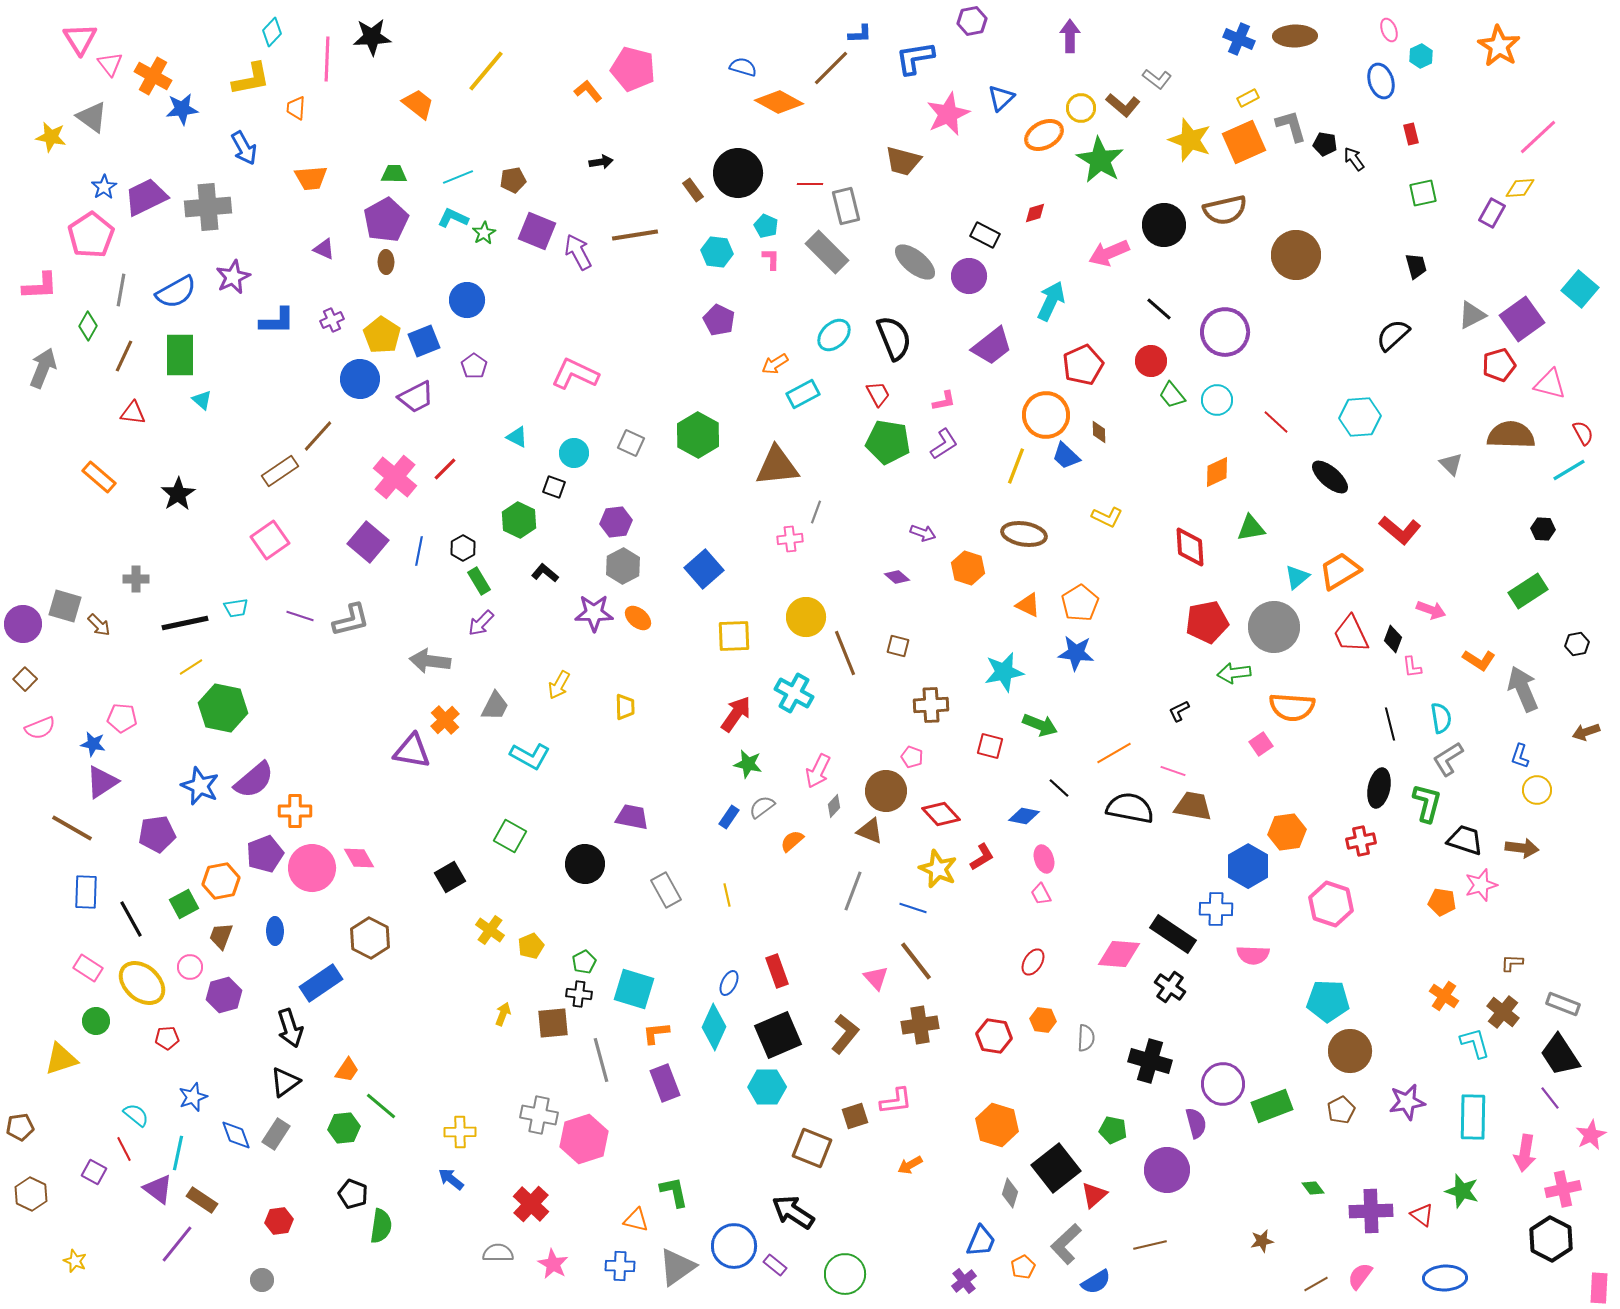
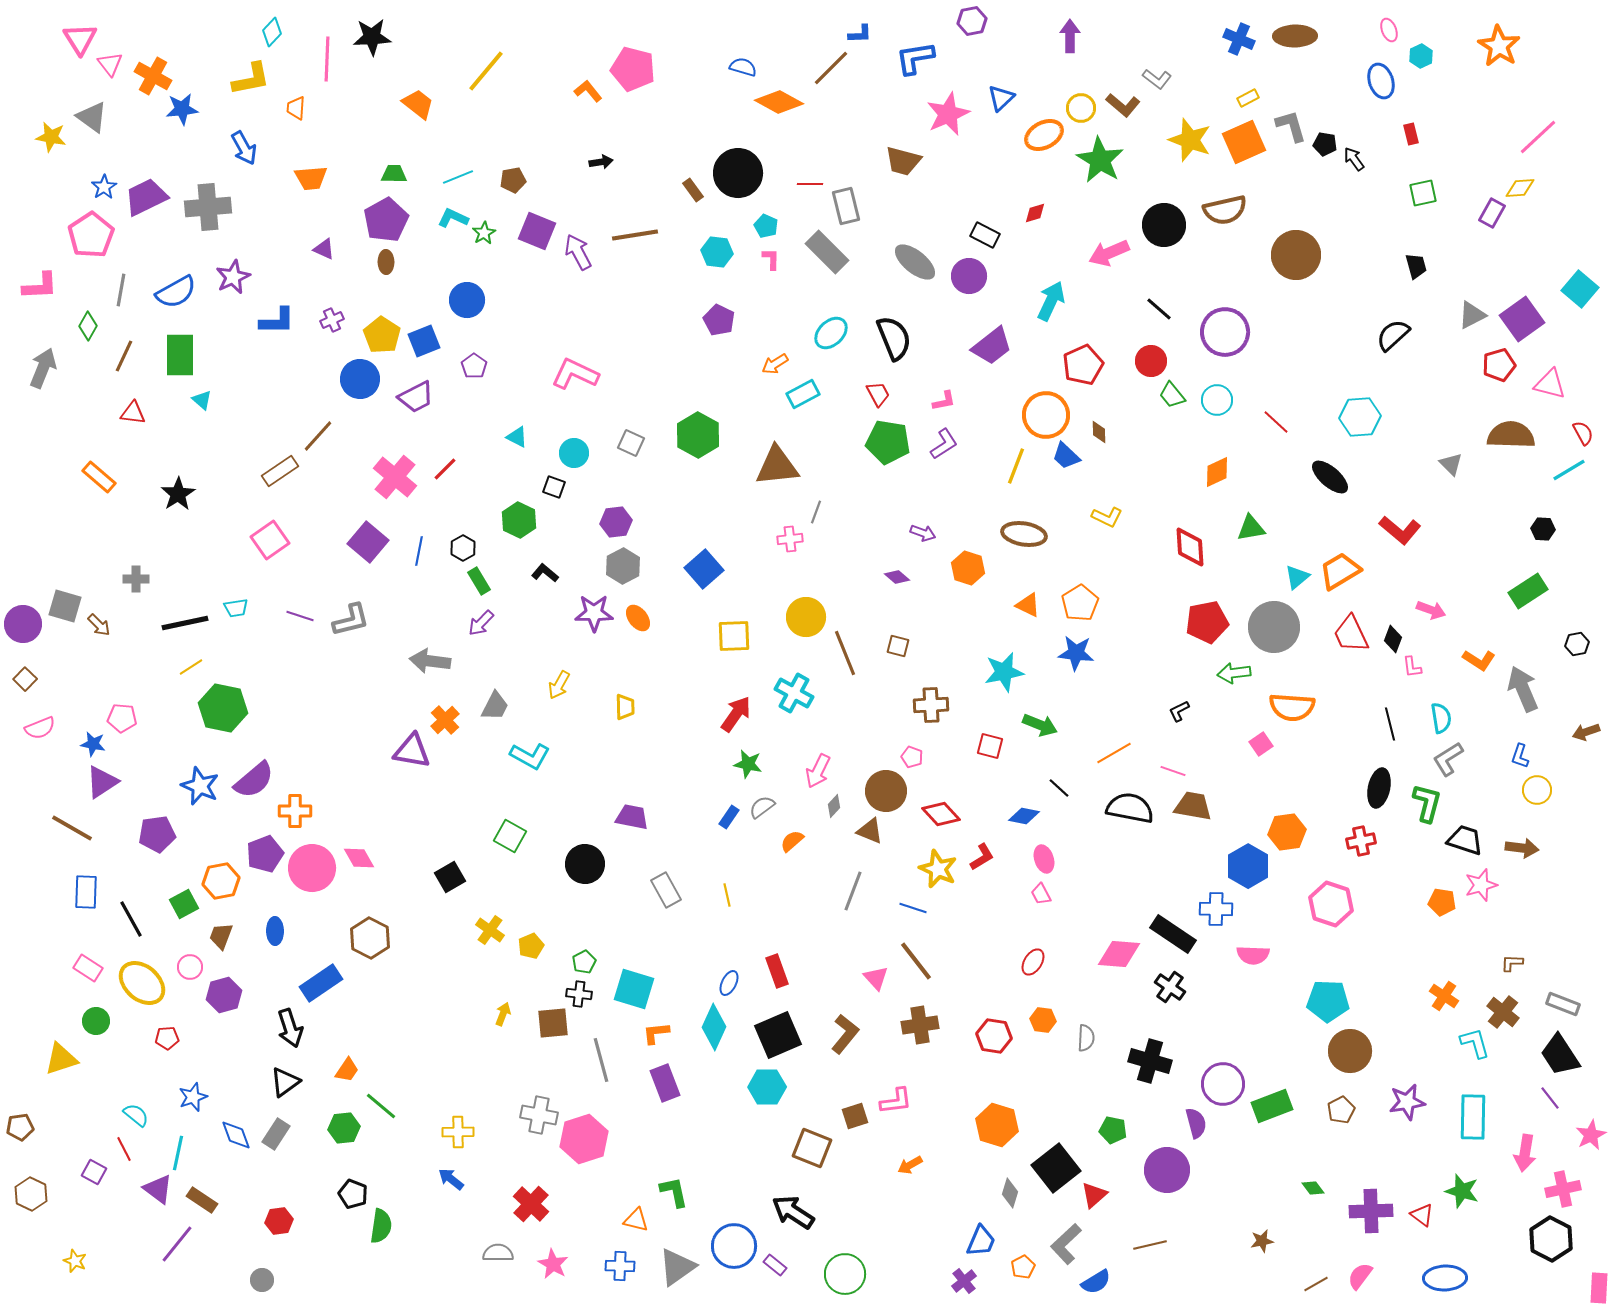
cyan ellipse at (834, 335): moved 3 px left, 2 px up
orange ellipse at (638, 618): rotated 12 degrees clockwise
yellow cross at (460, 1132): moved 2 px left
